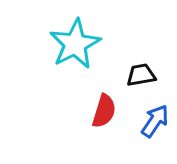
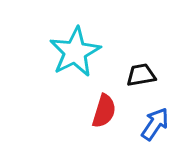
cyan star: moved 8 px down
blue arrow: moved 3 px down
